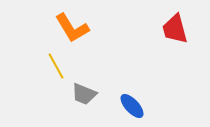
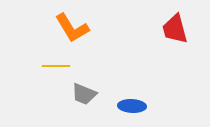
yellow line: rotated 60 degrees counterclockwise
blue ellipse: rotated 44 degrees counterclockwise
